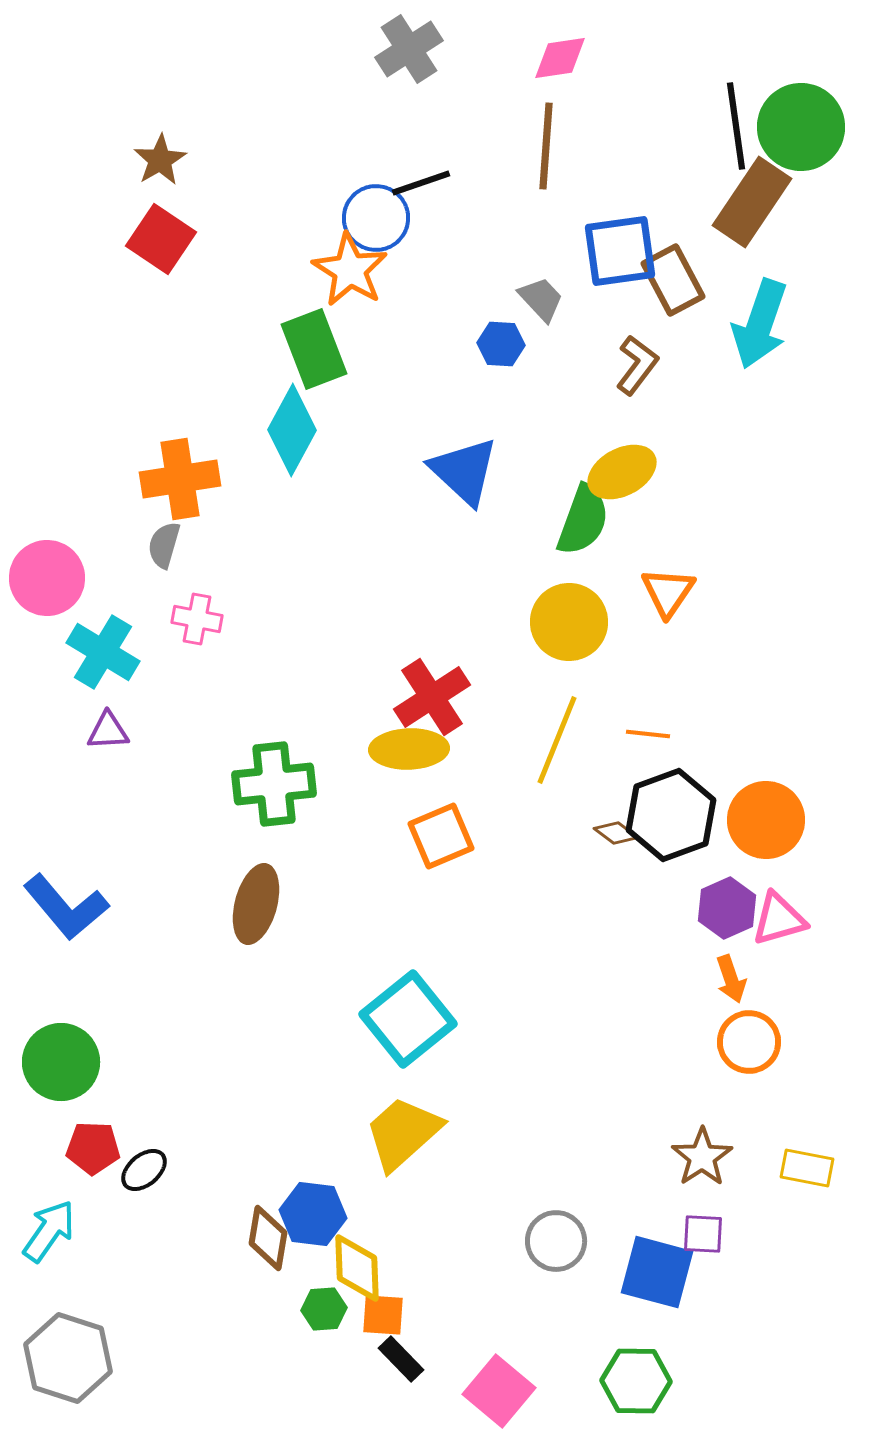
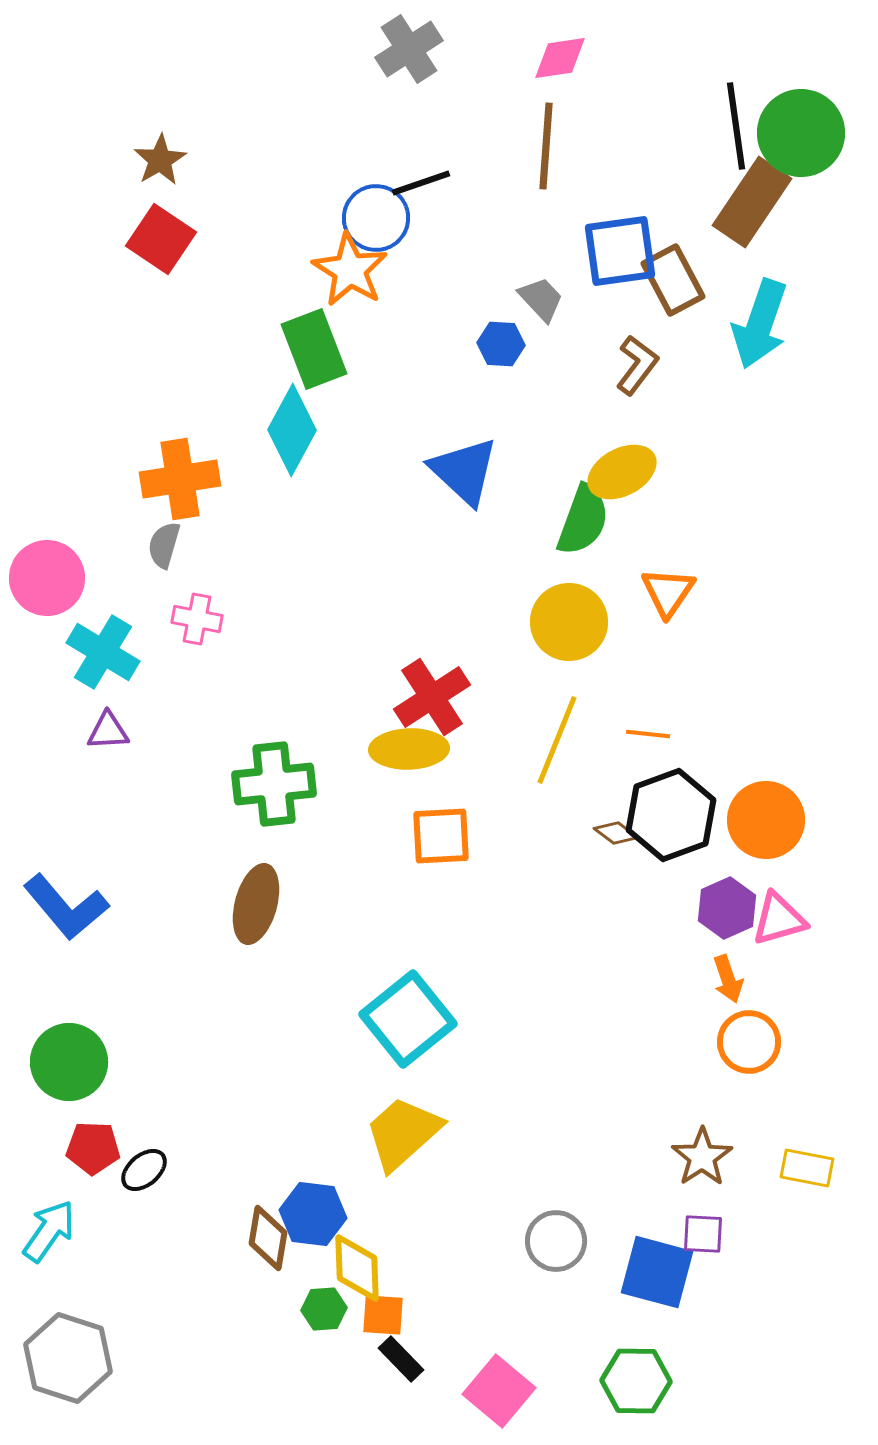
green circle at (801, 127): moved 6 px down
orange square at (441, 836): rotated 20 degrees clockwise
orange arrow at (731, 979): moved 3 px left
green circle at (61, 1062): moved 8 px right
